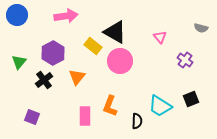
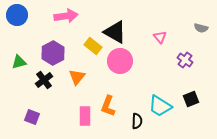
green triangle: rotated 35 degrees clockwise
orange L-shape: moved 2 px left
